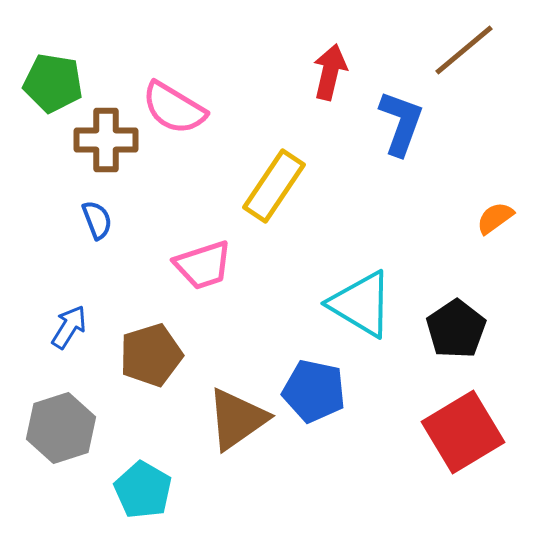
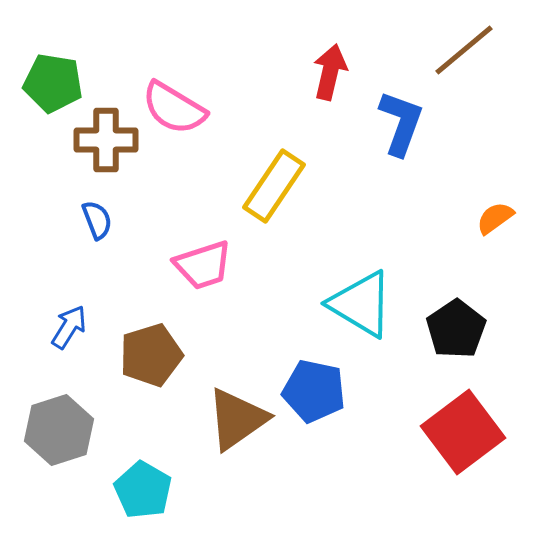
gray hexagon: moved 2 px left, 2 px down
red square: rotated 6 degrees counterclockwise
